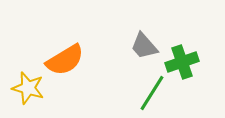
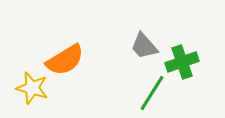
yellow star: moved 4 px right
